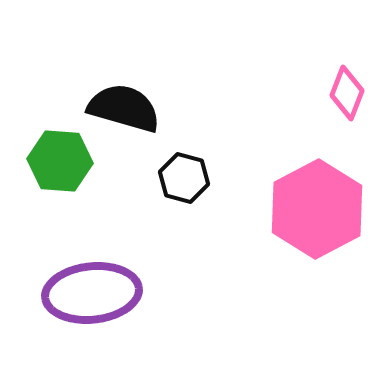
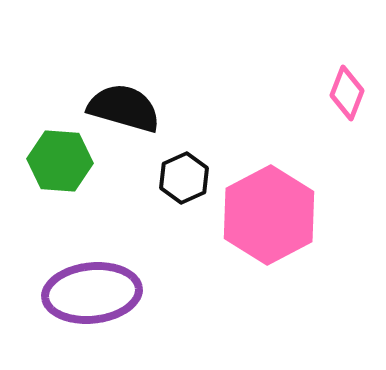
black hexagon: rotated 21 degrees clockwise
pink hexagon: moved 48 px left, 6 px down
